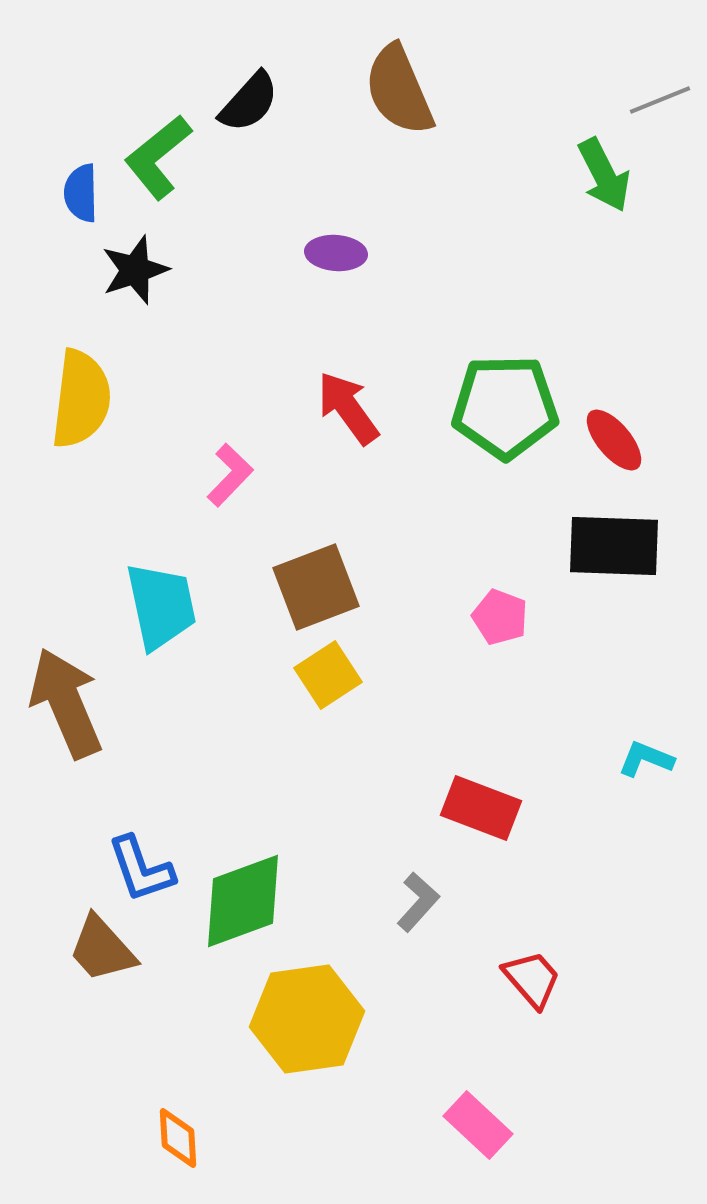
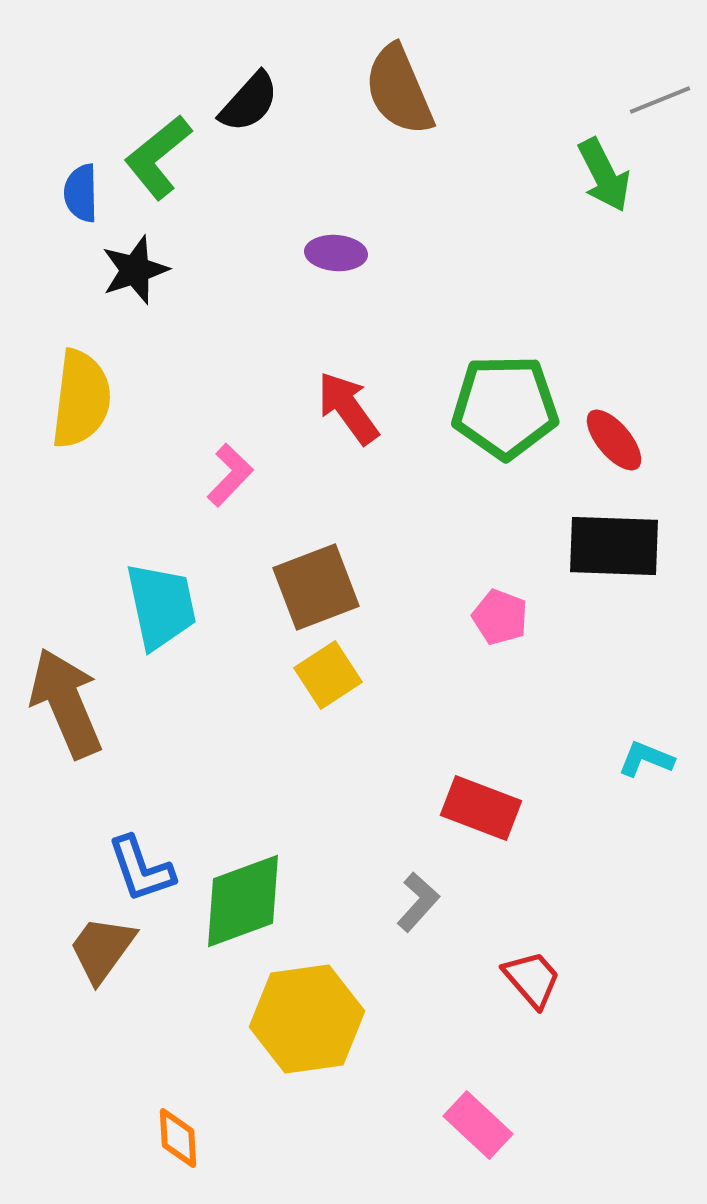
brown trapezoid: rotated 78 degrees clockwise
